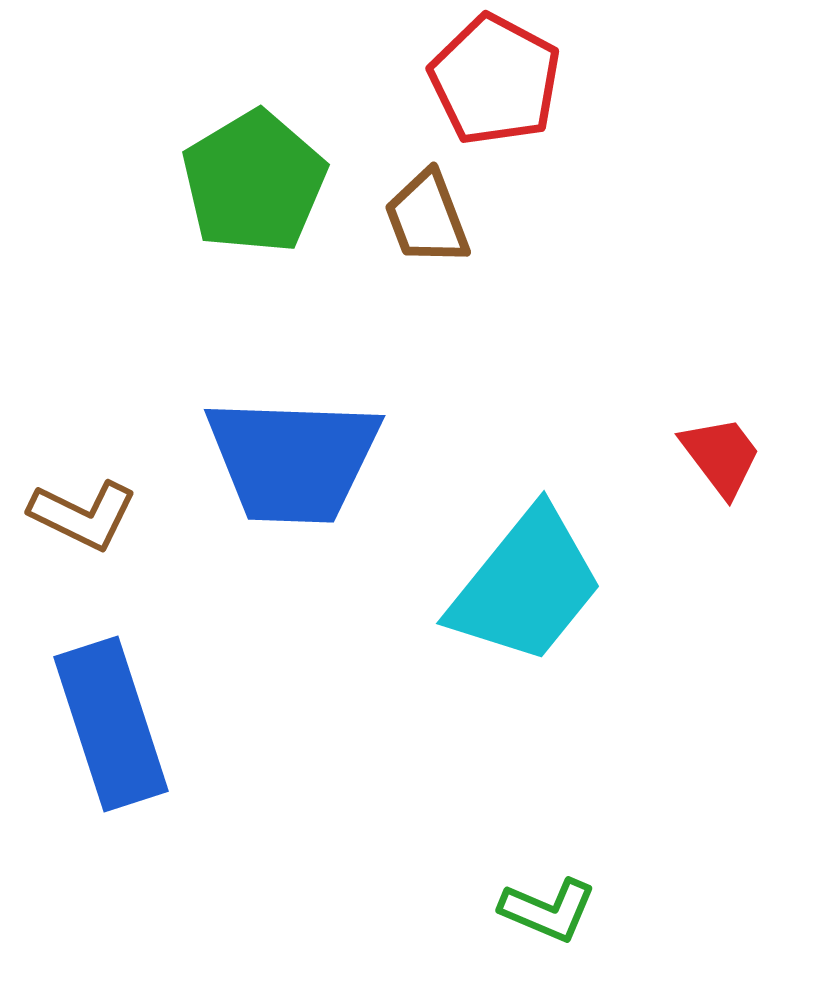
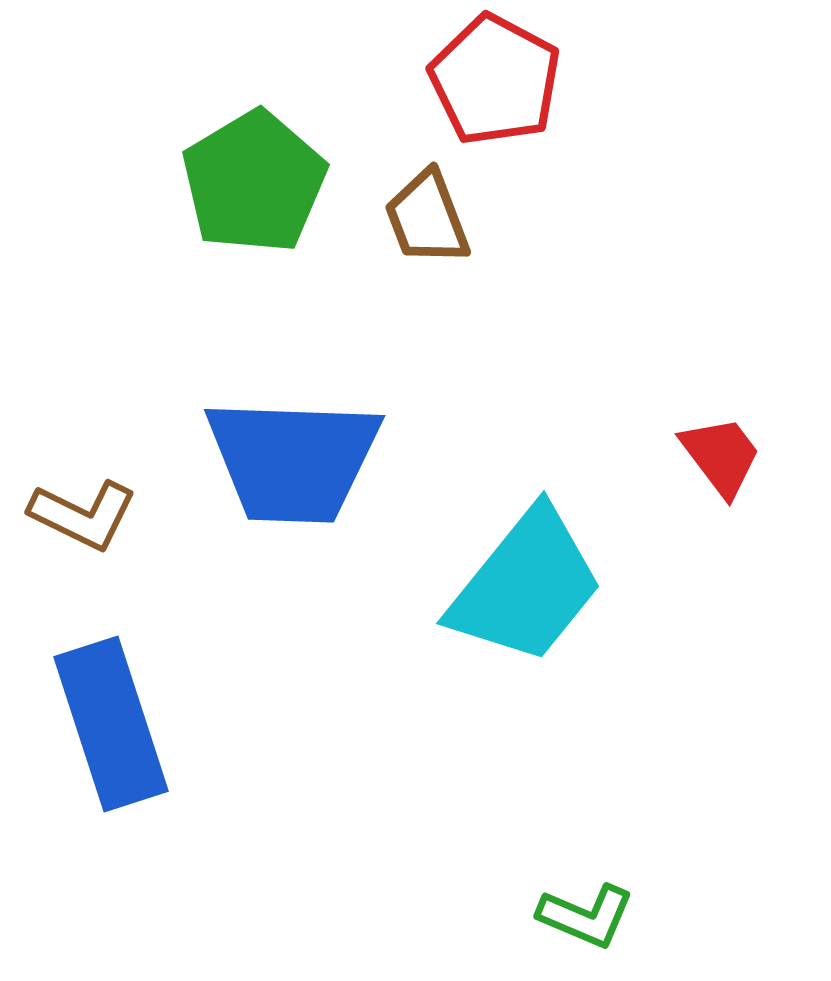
green L-shape: moved 38 px right, 6 px down
